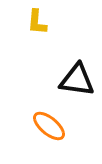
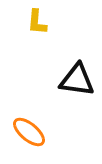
orange ellipse: moved 20 px left, 6 px down
